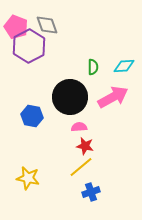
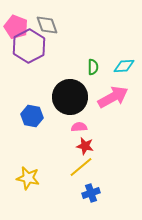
blue cross: moved 1 px down
